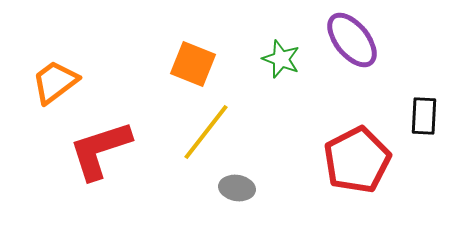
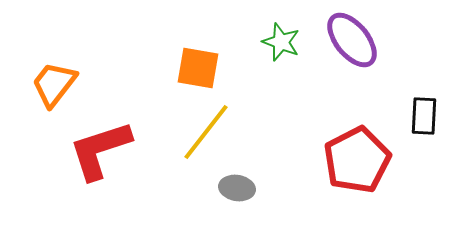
green star: moved 17 px up
orange square: moved 5 px right, 4 px down; rotated 12 degrees counterclockwise
orange trapezoid: moved 1 px left, 2 px down; rotated 15 degrees counterclockwise
